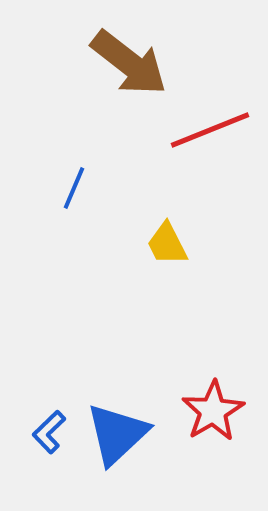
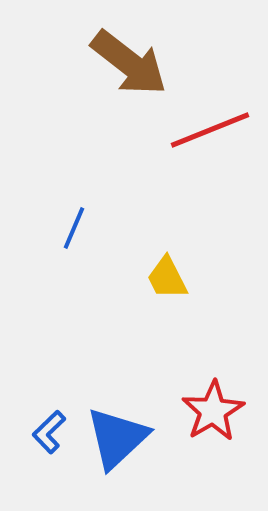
blue line: moved 40 px down
yellow trapezoid: moved 34 px down
blue triangle: moved 4 px down
